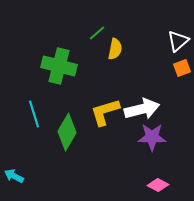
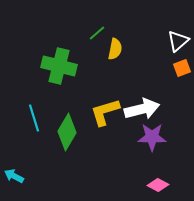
cyan line: moved 4 px down
